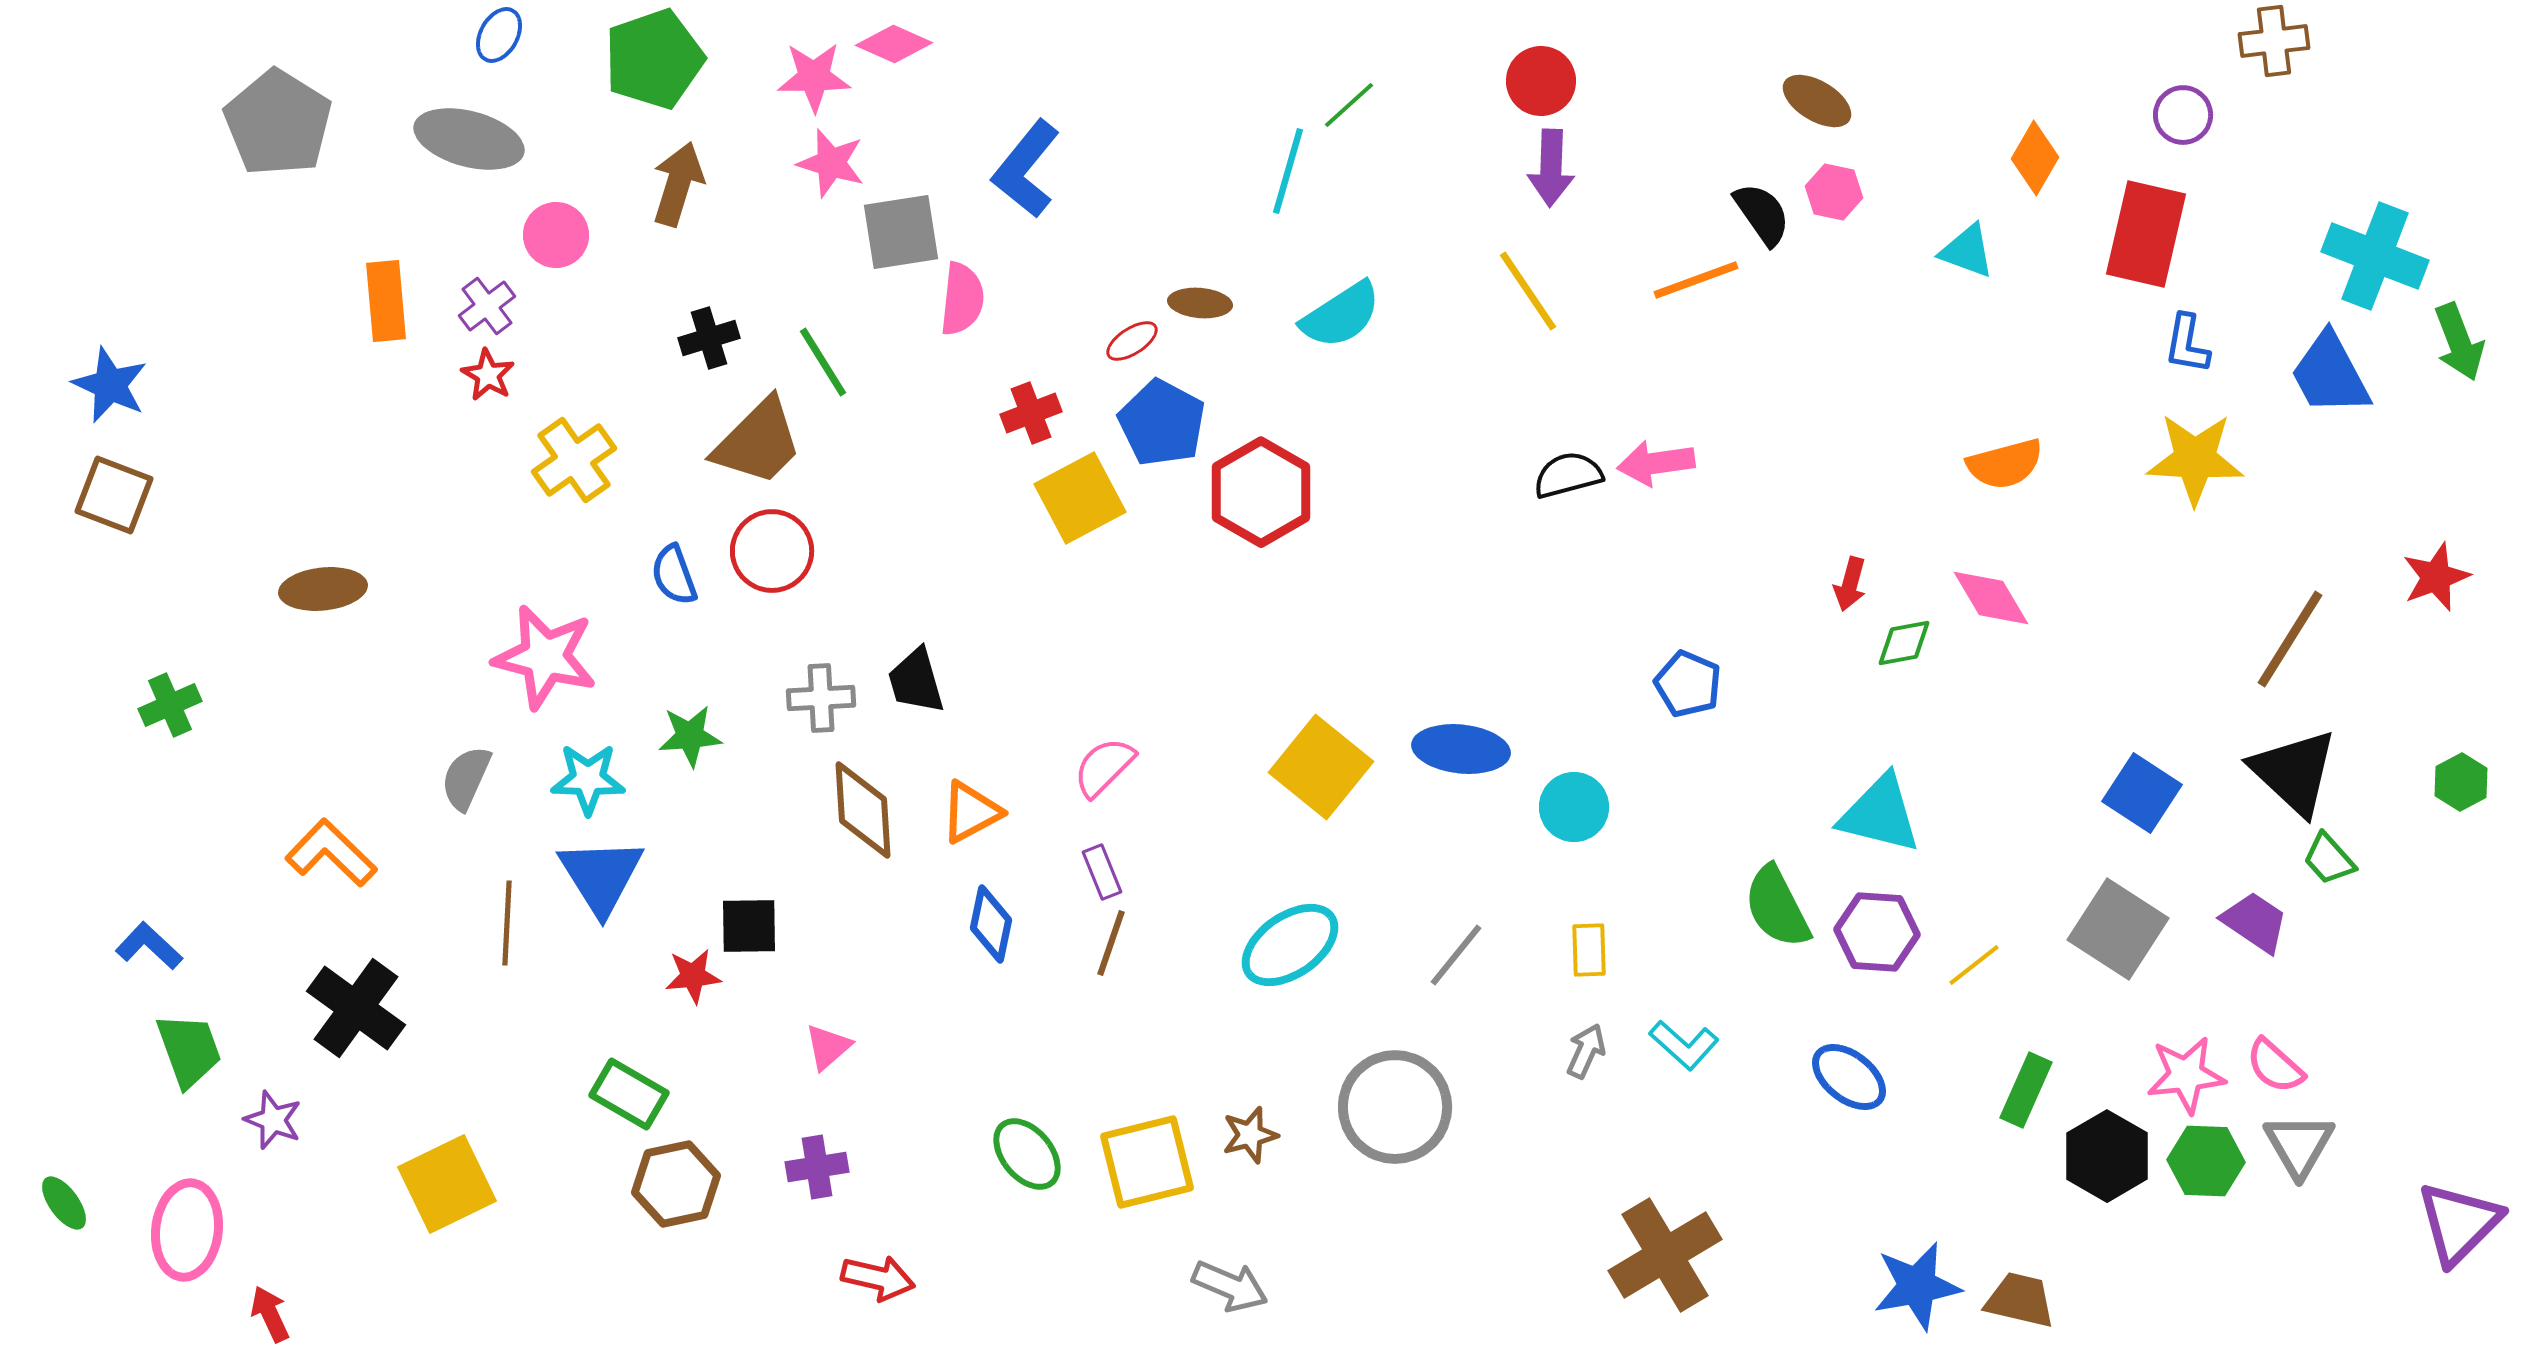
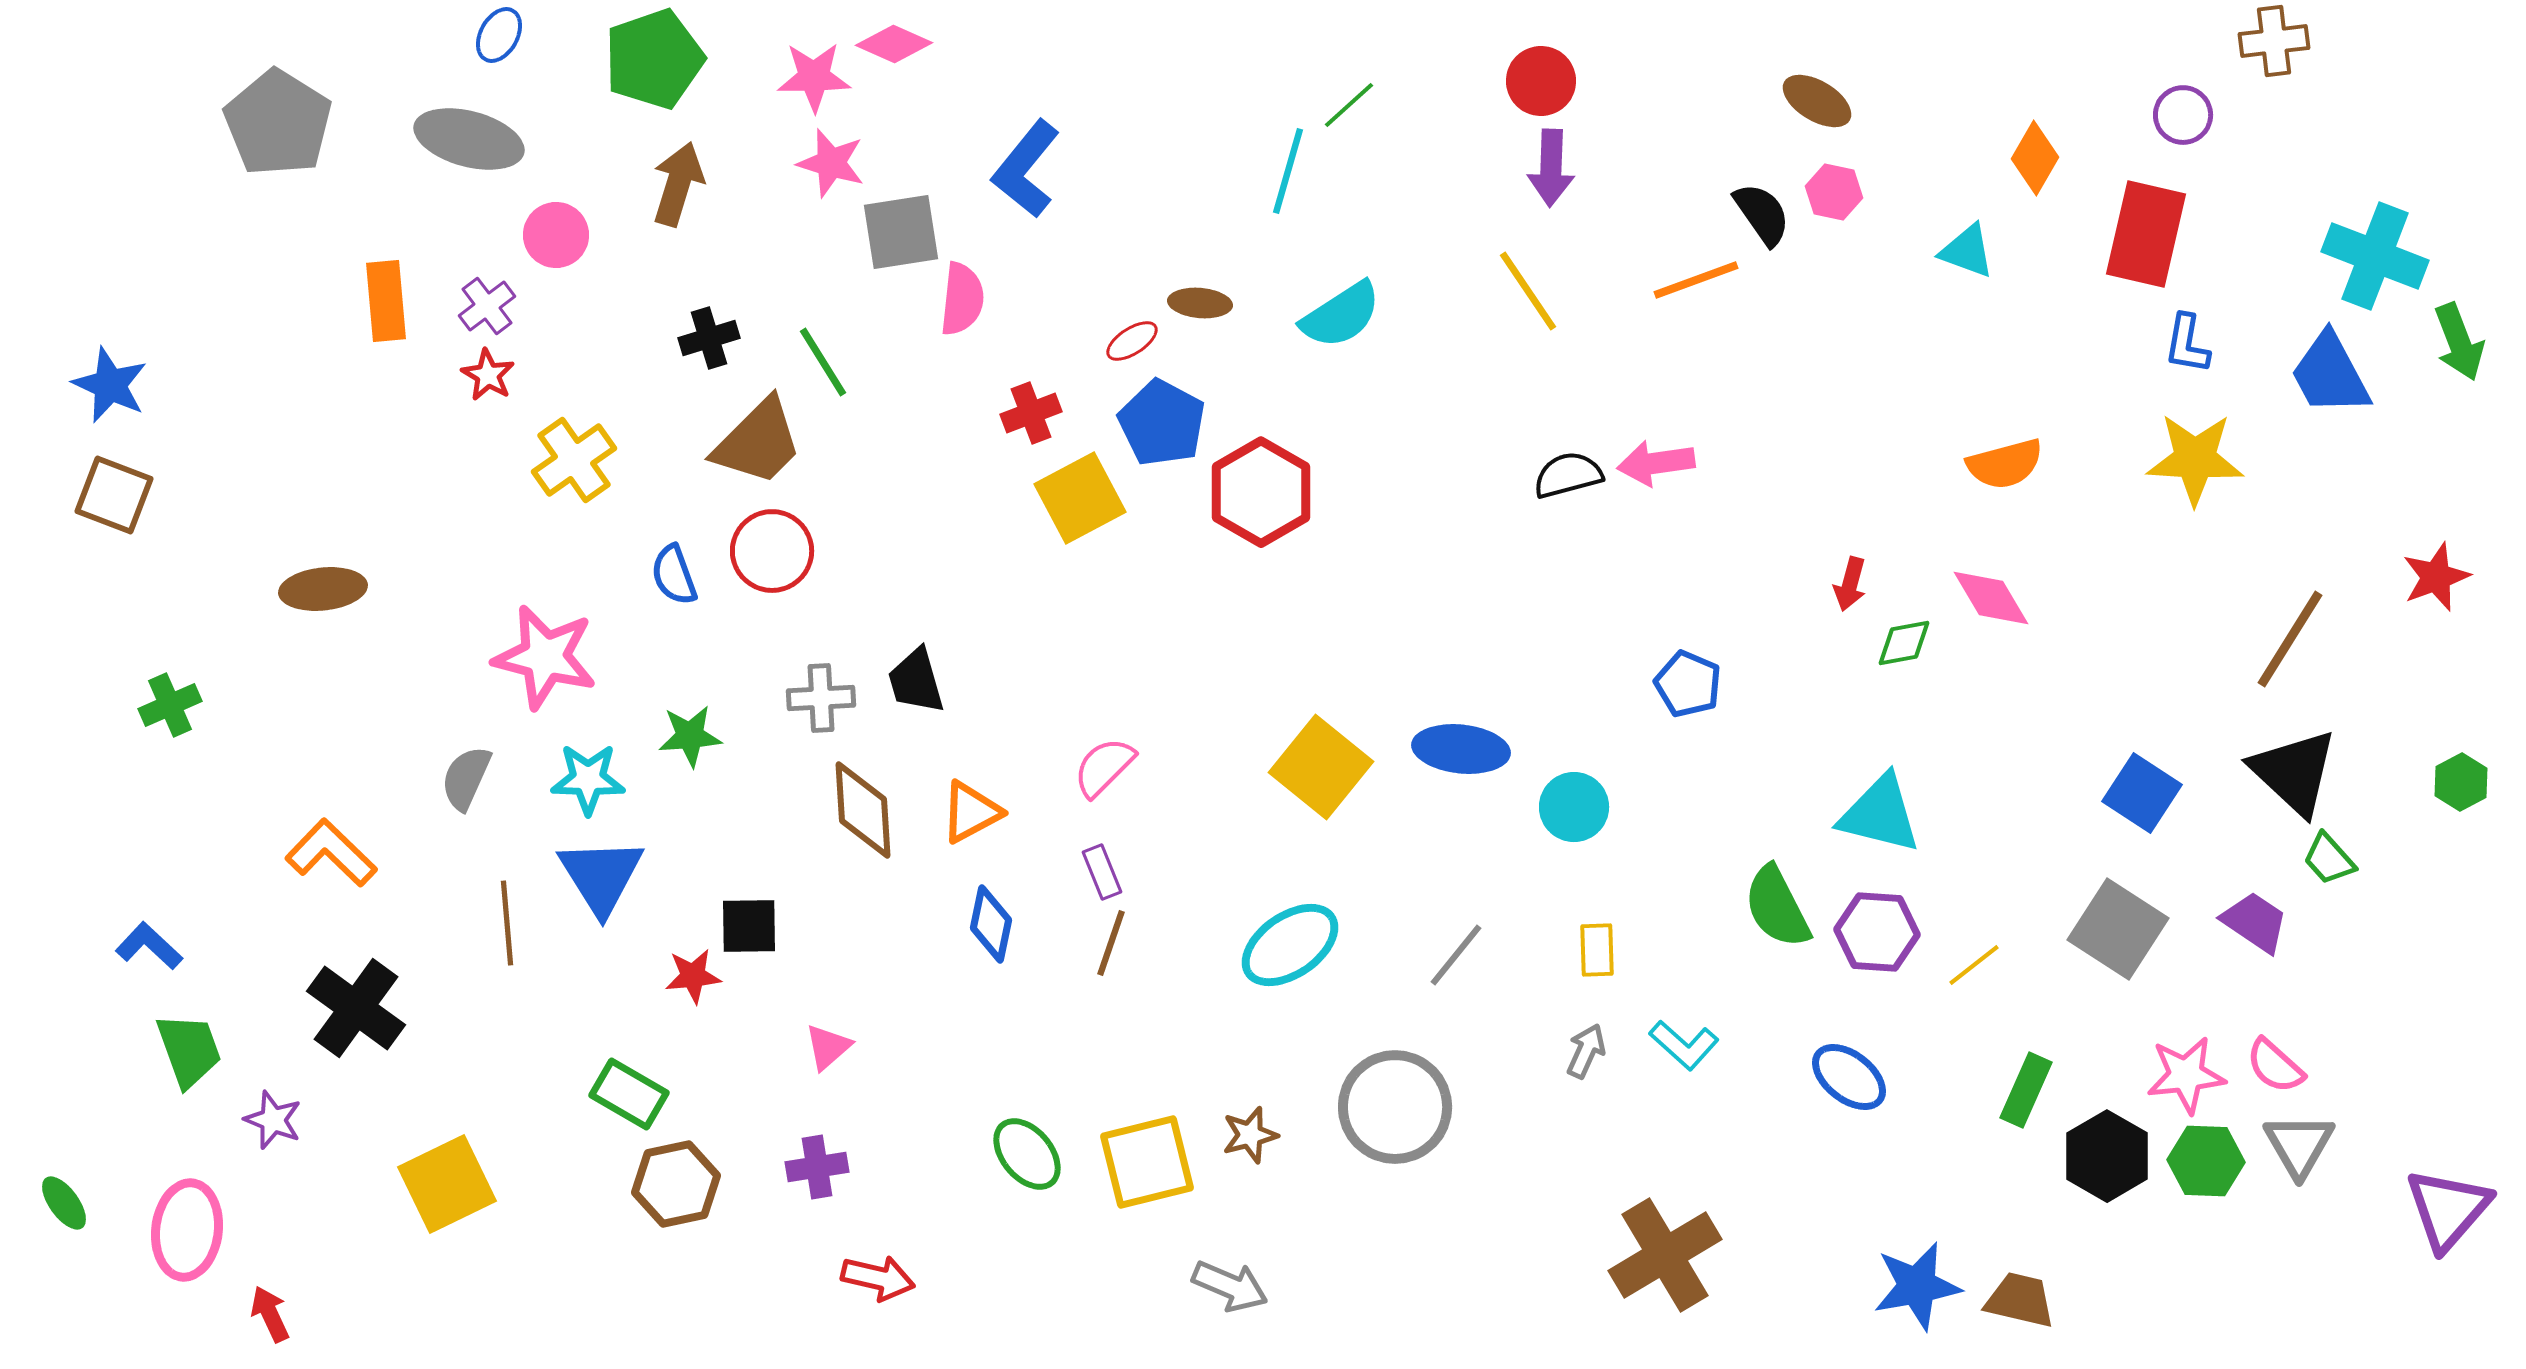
brown line at (507, 923): rotated 8 degrees counterclockwise
yellow rectangle at (1589, 950): moved 8 px right
purple triangle at (2459, 1223): moved 11 px left, 14 px up; rotated 4 degrees counterclockwise
